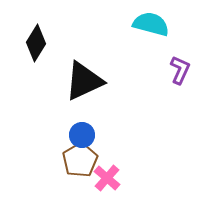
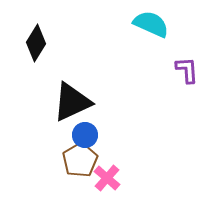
cyan semicircle: rotated 9 degrees clockwise
purple L-shape: moved 7 px right; rotated 28 degrees counterclockwise
black triangle: moved 12 px left, 21 px down
blue circle: moved 3 px right
